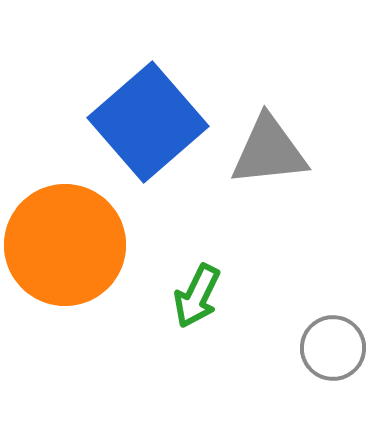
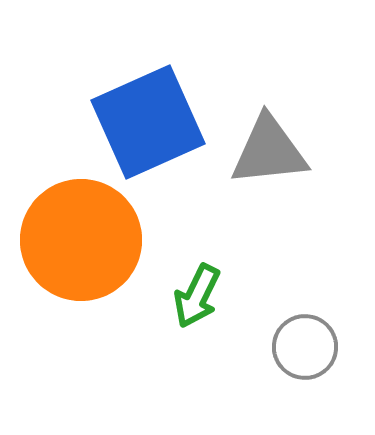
blue square: rotated 17 degrees clockwise
orange circle: moved 16 px right, 5 px up
gray circle: moved 28 px left, 1 px up
